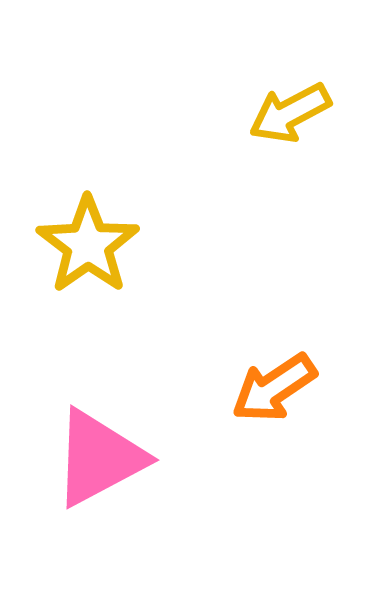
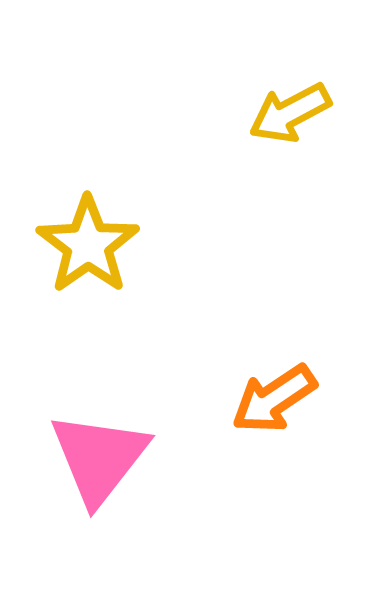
orange arrow: moved 11 px down
pink triangle: rotated 24 degrees counterclockwise
